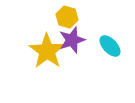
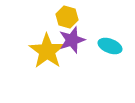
cyan ellipse: rotated 25 degrees counterclockwise
